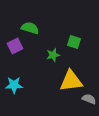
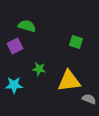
green semicircle: moved 3 px left, 2 px up
green square: moved 2 px right
green star: moved 14 px left, 14 px down; rotated 24 degrees clockwise
yellow triangle: moved 2 px left
